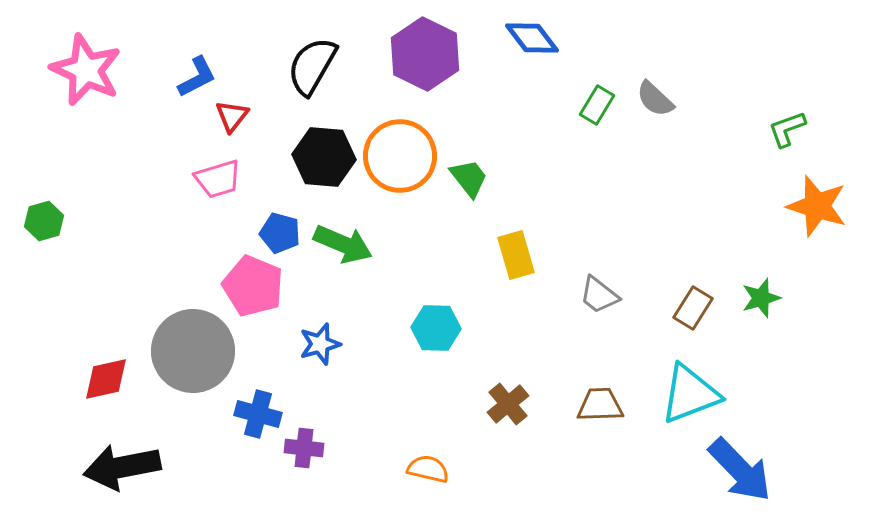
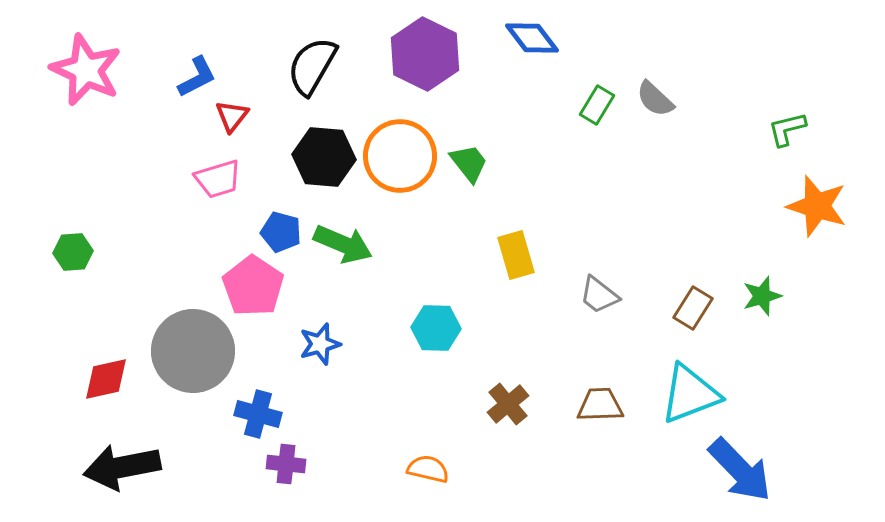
green L-shape: rotated 6 degrees clockwise
green trapezoid: moved 15 px up
green hexagon: moved 29 px right, 31 px down; rotated 12 degrees clockwise
blue pentagon: moved 1 px right, 1 px up
pink pentagon: rotated 12 degrees clockwise
green star: moved 1 px right, 2 px up
purple cross: moved 18 px left, 16 px down
